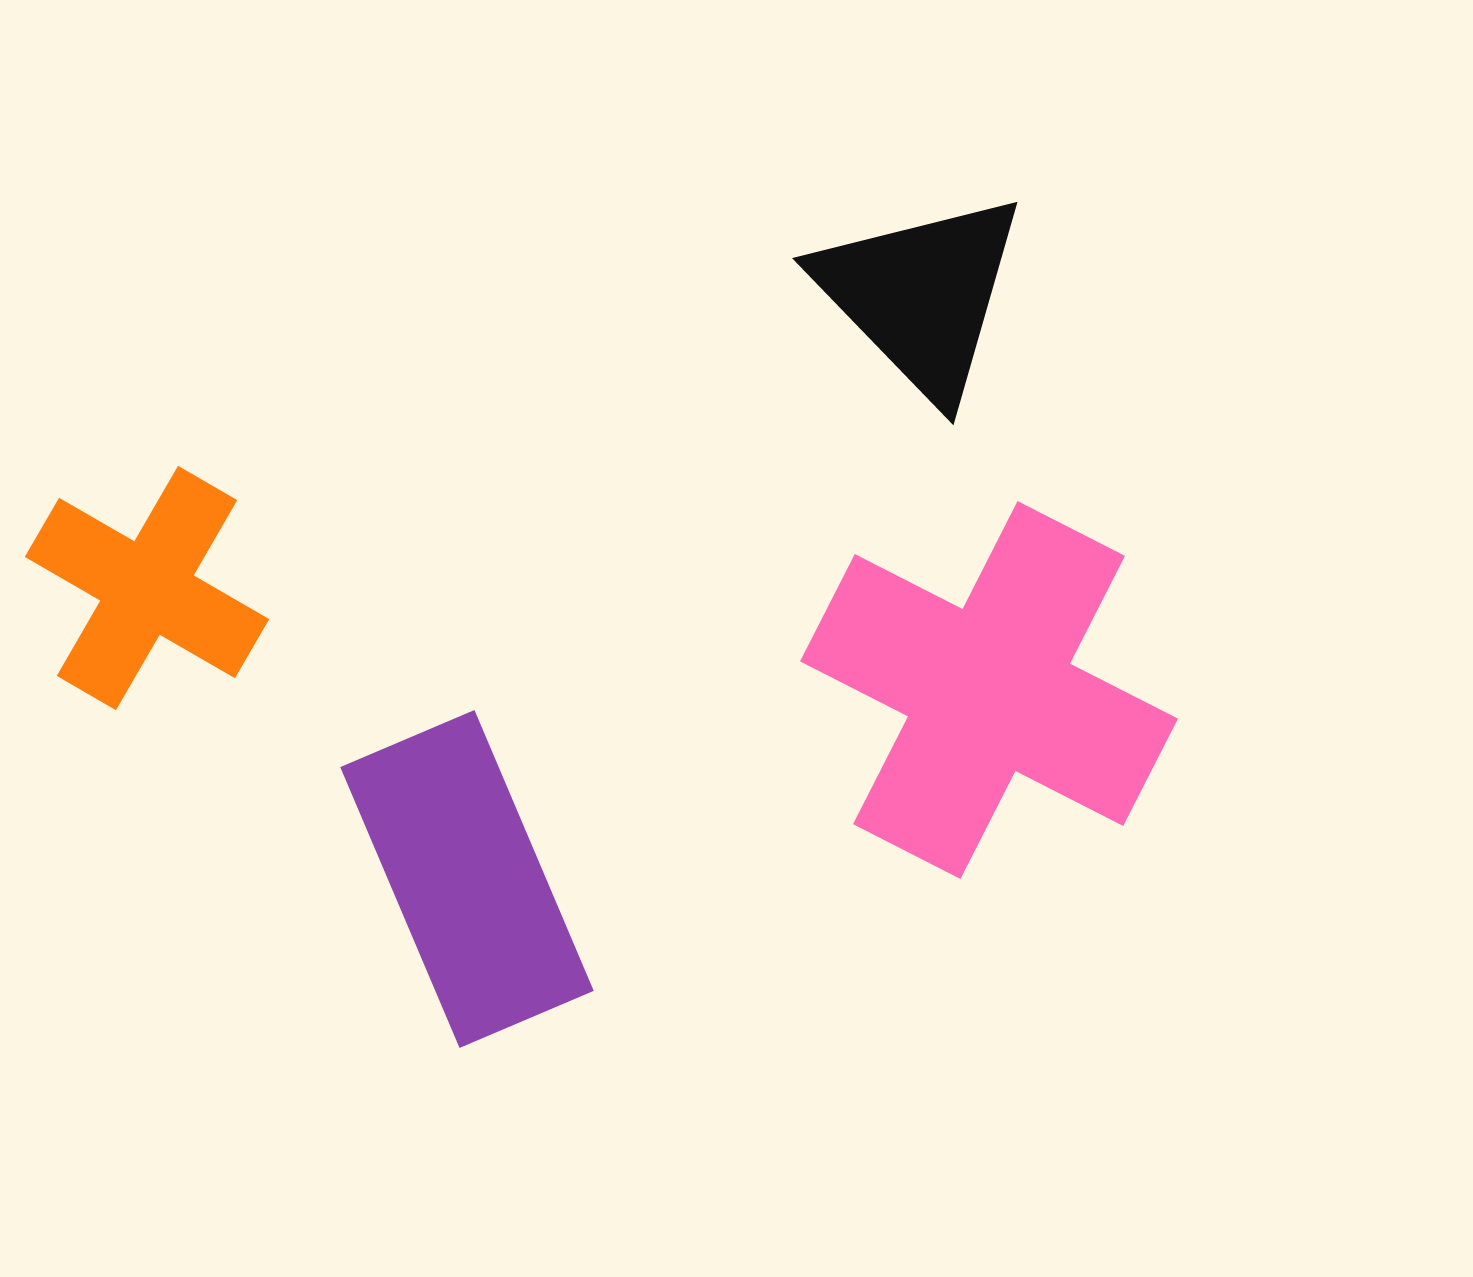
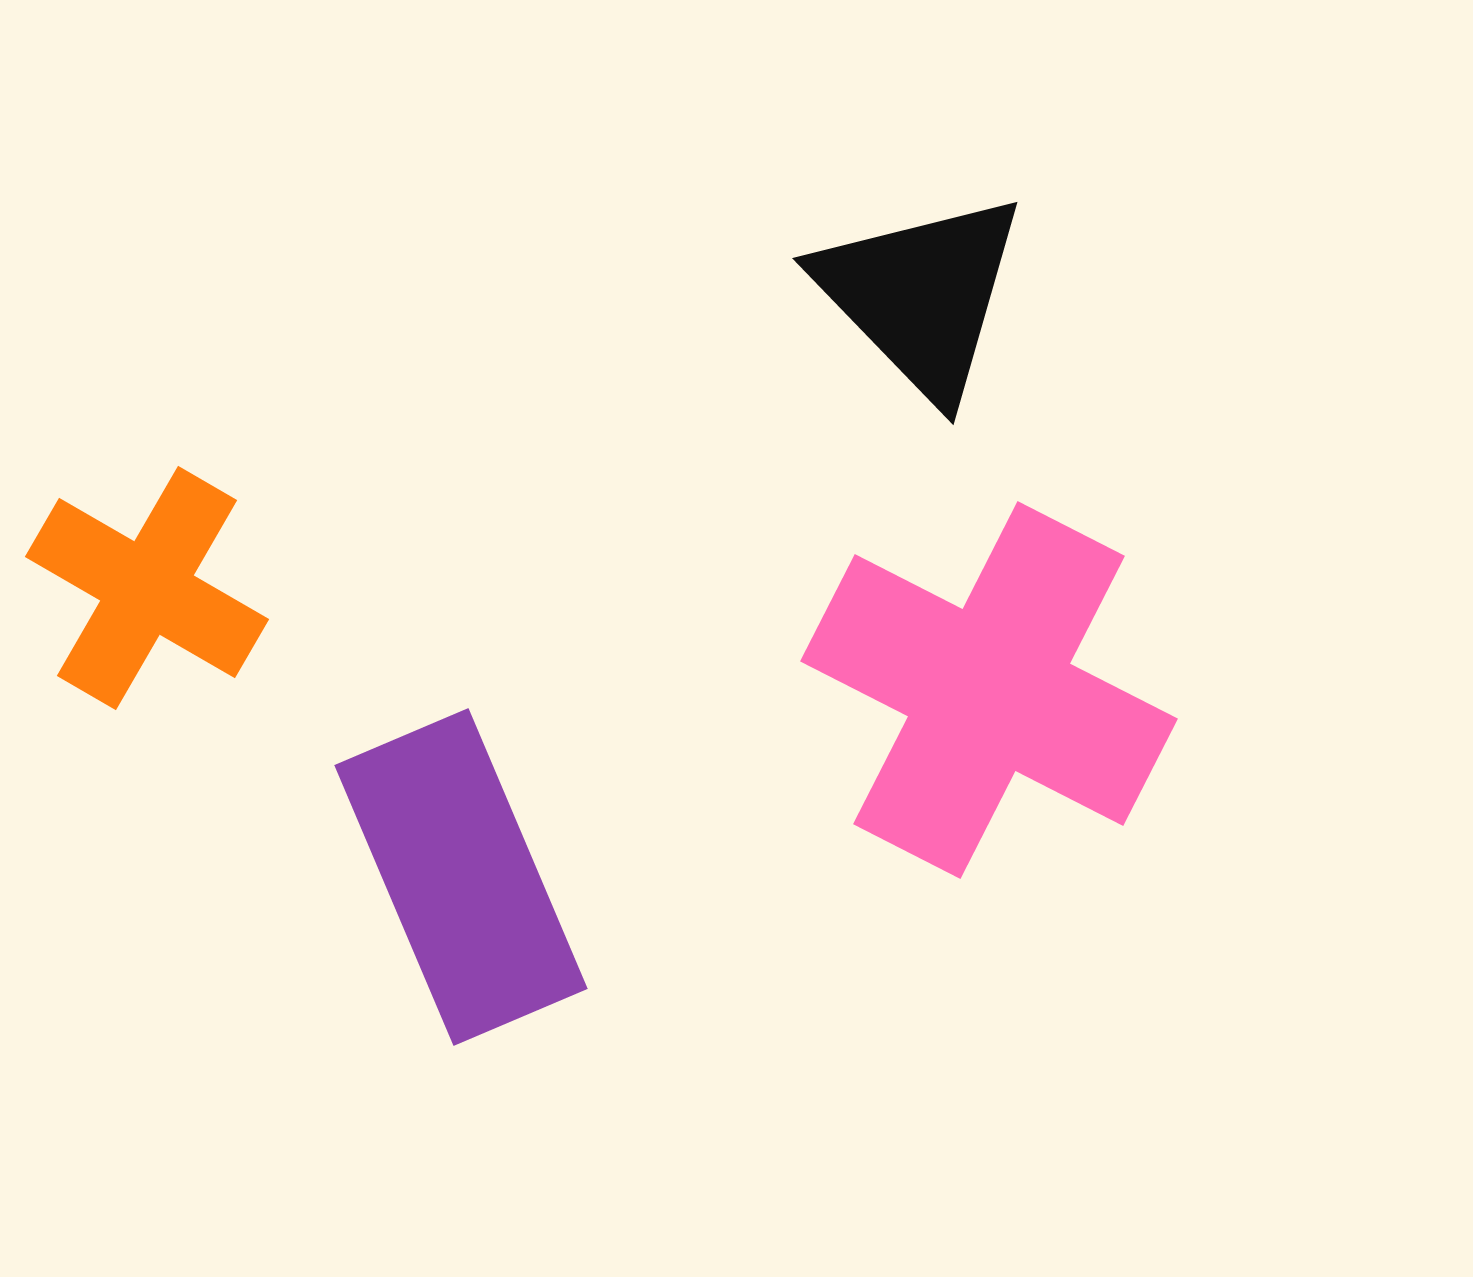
purple rectangle: moved 6 px left, 2 px up
